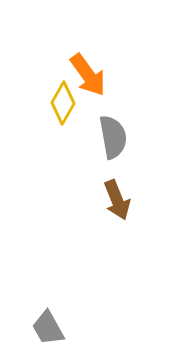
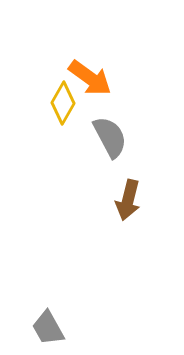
orange arrow: moved 2 px right, 3 px down; rotated 18 degrees counterclockwise
gray semicircle: moved 3 px left; rotated 18 degrees counterclockwise
brown arrow: moved 11 px right; rotated 36 degrees clockwise
